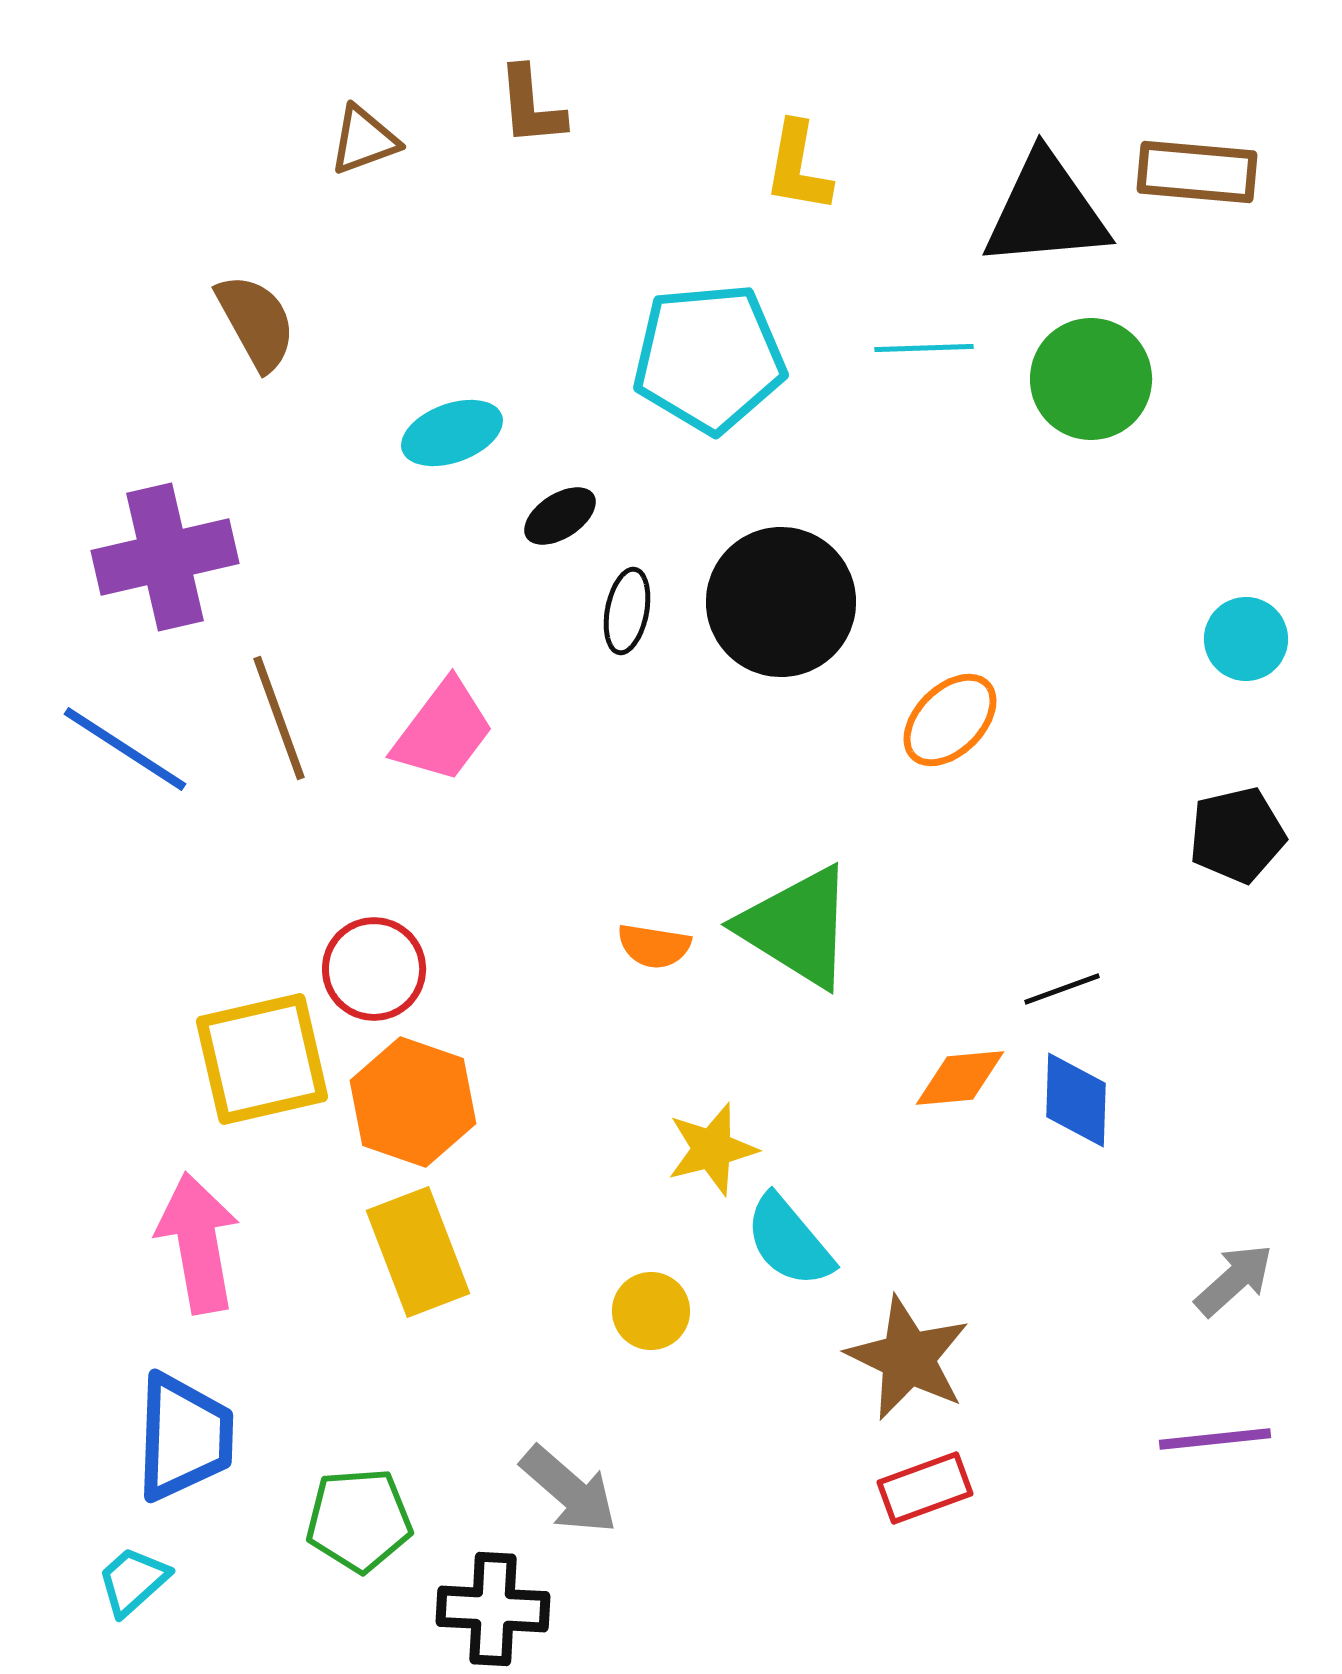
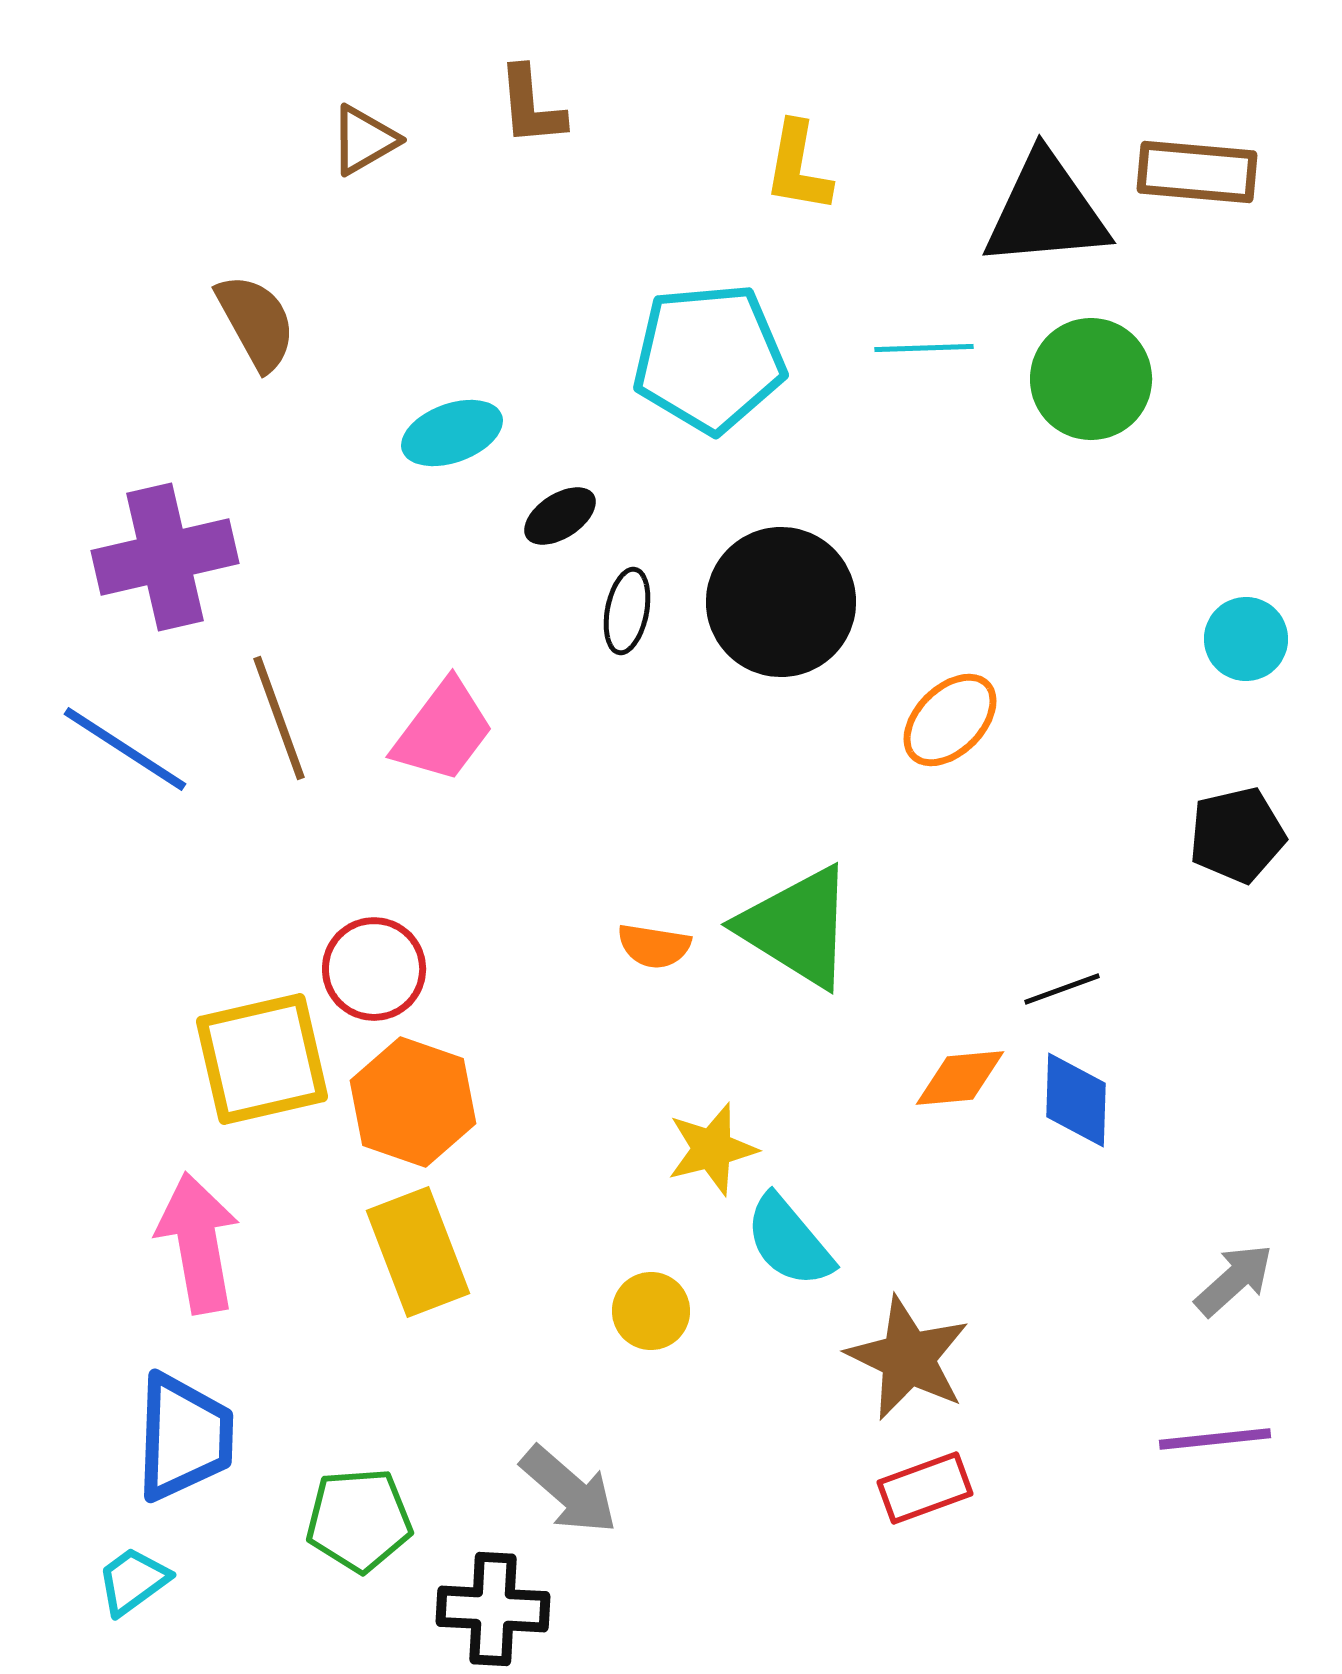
brown triangle at (364, 140): rotated 10 degrees counterclockwise
cyan trapezoid at (133, 1581): rotated 6 degrees clockwise
